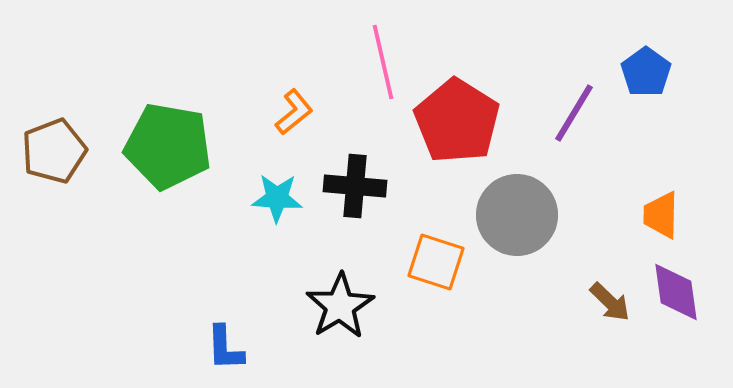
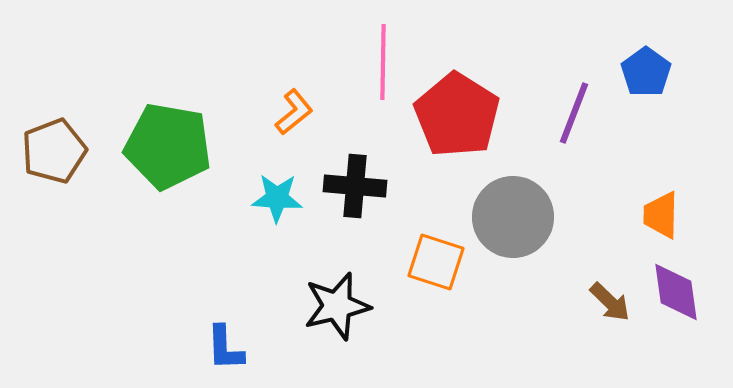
pink line: rotated 14 degrees clockwise
purple line: rotated 10 degrees counterclockwise
red pentagon: moved 6 px up
gray circle: moved 4 px left, 2 px down
black star: moved 3 px left; rotated 18 degrees clockwise
